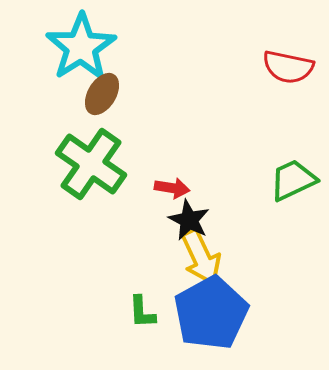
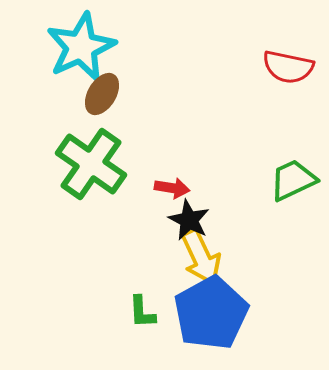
cyan star: rotated 8 degrees clockwise
